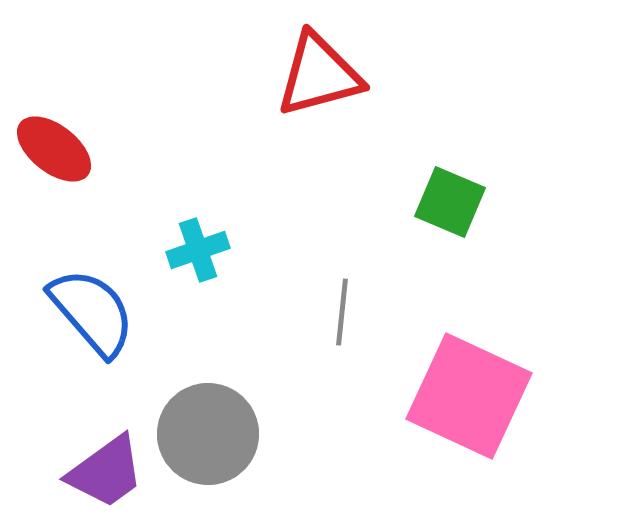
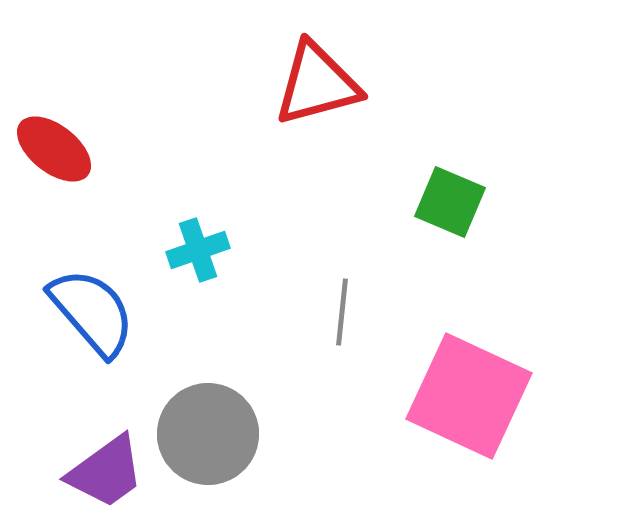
red triangle: moved 2 px left, 9 px down
